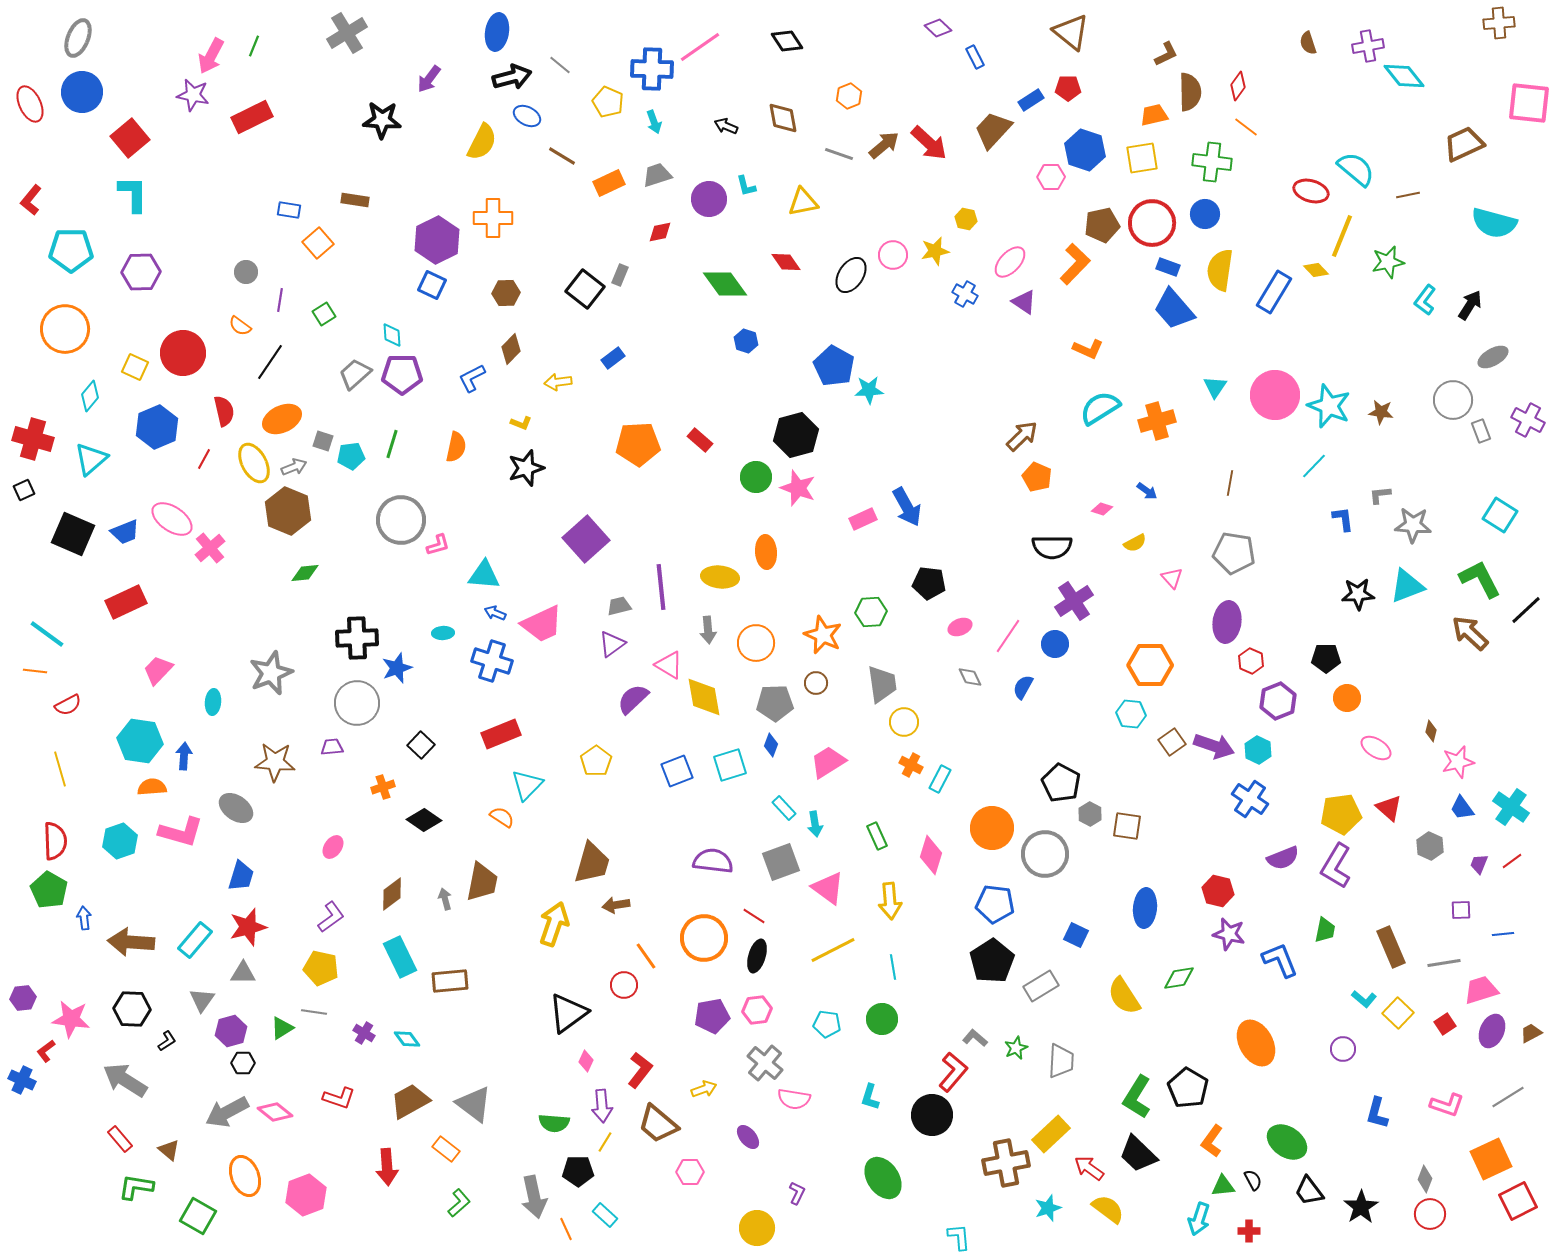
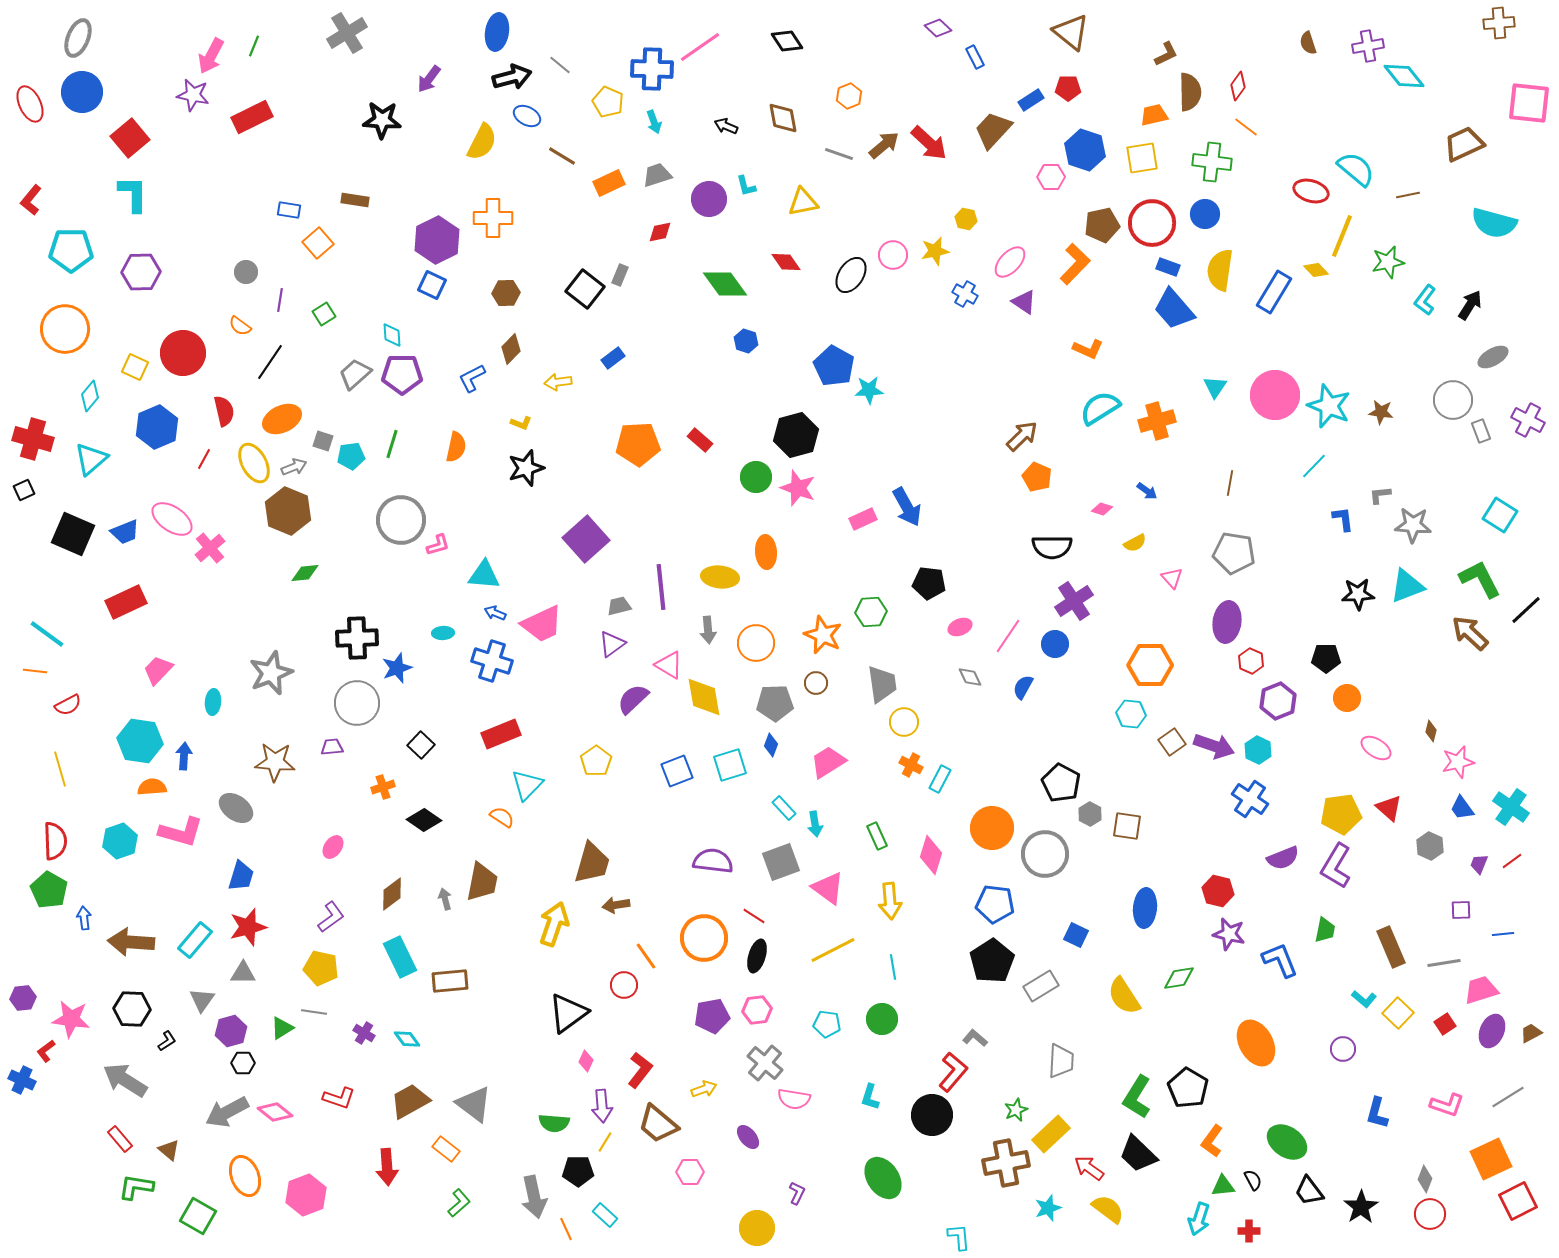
green star at (1016, 1048): moved 62 px down
